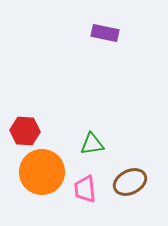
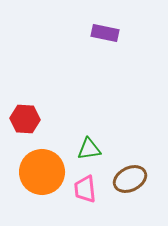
red hexagon: moved 12 px up
green triangle: moved 3 px left, 5 px down
brown ellipse: moved 3 px up
